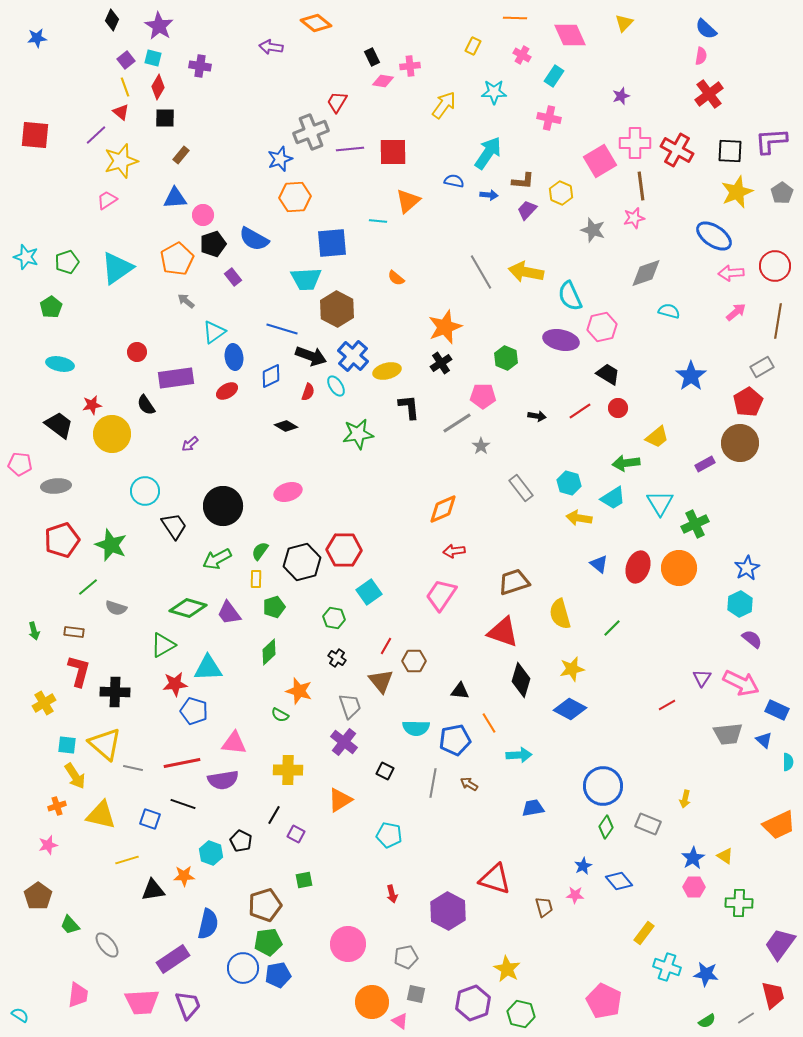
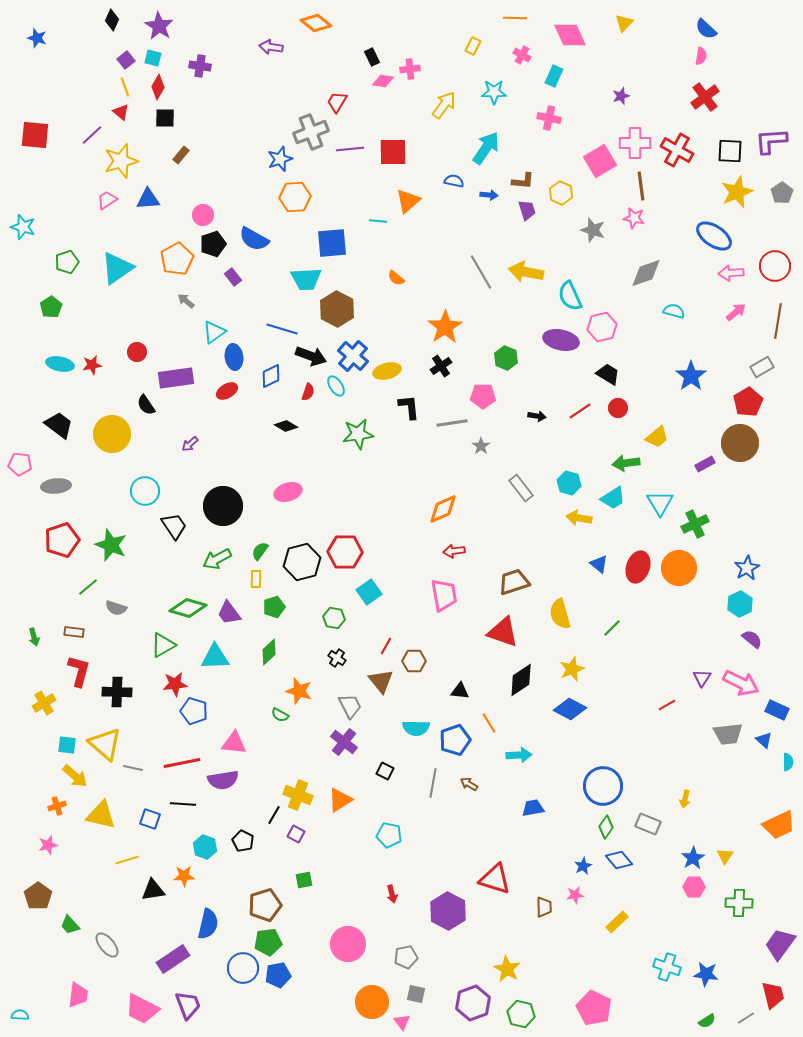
blue star at (37, 38): rotated 24 degrees clockwise
pink cross at (410, 66): moved 3 px down
cyan rectangle at (554, 76): rotated 10 degrees counterclockwise
red cross at (709, 94): moved 4 px left, 3 px down
purple line at (96, 135): moved 4 px left
cyan arrow at (488, 153): moved 2 px left, 5 px up
blue triangle at (175, 198): moved 27 px left, 1 px down
purple trapezoid at (527, 210): rotated 120 degrees clockwise
pink star at (634, 218): rotated 25 degrees clockwise
cyan star at (26, 257): moved 3 px left, 30 px up
cyan semicircle at (669, 311): moved 5 px right
orange star at (445, 327): rotated 12 degrees counterclockwise
black cross at (441, 363): moved 3 px down
red star at (92, 405): moved 40 px up
gray line at (457, 423): moved 5 px left; rotated 24 degrees clockwise
red hexagon at (344, 550): moved 1 px right, 2 px down
pink trapezoid at (441, 595): moved 3 px right; rotated 136 degrees clockwise
green arrow at (34, 631): moved 6 px down
cyan triangle at (208, 668): moved 7 px right, 11 px up
yellow star at (572, 669): rotated 10 degrees counterclockwise
black diamond at (521, 680): rotated 40 degrees clockwise
black cross at (115, 692): moved 2 px right
gray trapezoid at (350, 706): rotated 8 degrees counterclockwise
blue pentagon at (455, 740): rotated 8 degrees counterclockwise
yellow cross at (288, 770): moved 10 px right, 25 px down; rotated 20 degrees clockwise
yellow arrow at (75, 776): rotated 16 degrees counterclockwise
black line at (183, 804): rotated 15 degrees counterclockwise
black pentagon at (241, 841): moved 2 px right
cyan hexagon at (211, 853): moved 6 px left, 6 px up
yellow triangle at (725, 856): rotated 30 degrees clockwise
blue diamond at (619, 881): moved 21 px up
pink star at (575, 895): rotated 12 degrees counterclockwise
brown trapezoid at (544, 907): rotated 15 degrees clockwise
yellow rectangle at (644, 933): moved 27 px left, 11 px up; rotated 10 degrees clockwise
pink pentagon at (604, 1001): moved 10 px left, 7 px down
pink trapezoid at (142, 1002): moved 7 px down; rotated 30 degrees clockwise
cyan semicircle at (20, 1015): rotated 30 degrees counterclockwise
pink triangle at (400, 1021): moved 2 px right, 1 px down; rotated 18 degrees clockwise
